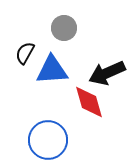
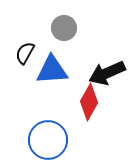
red diamond: rotated 45 degrees clockwise
